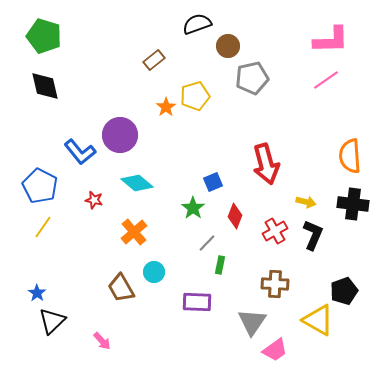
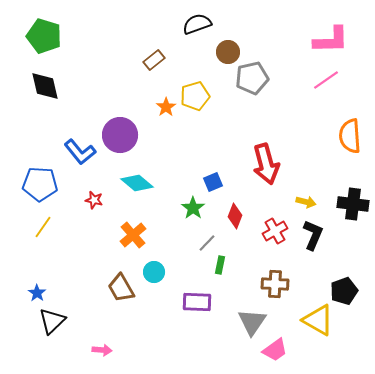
brown circle: moved 6 px down
orange semicircle: moved 20 px up
blue pentagon: moved 2 px up; rotated 24 degrees counterclockwise
orange cross: moved 1 px left, 3 px down
pink arrow: moved 9 px down; rotated 42 degrees counterclockwise
